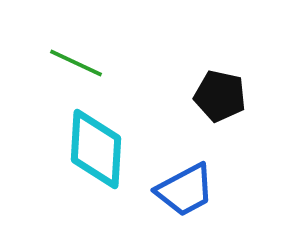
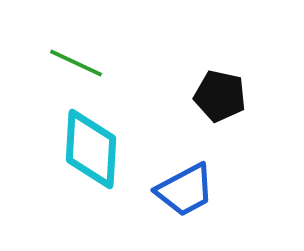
cyan diamond: moved 5 px left
